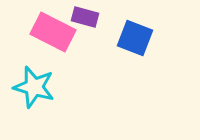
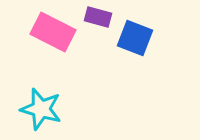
purple rectangle: moved 13 px right
cyan star: moved 7 px right, 22 px down
